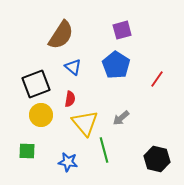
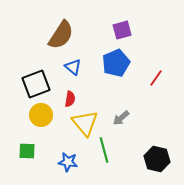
blue pentagon: moved 2 px up; rotated 16 degrees clockwise
red line: moved 1 px left, 1 px up
